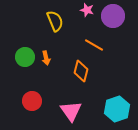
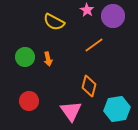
pink star: rotated 16 degrees clockwise
yellow semicircle: moved 1 px left, 1 px down; rotated 140 degrees clockwise
orange line: rotated 66 degrees counterclockwise
orange arrow: moved 2 px right, 1 px down
orange diamond: moved 8 px right, 15 px down
red circle: moved 3 px left
cyan hexagon: rotated 10 degrees clockwise
